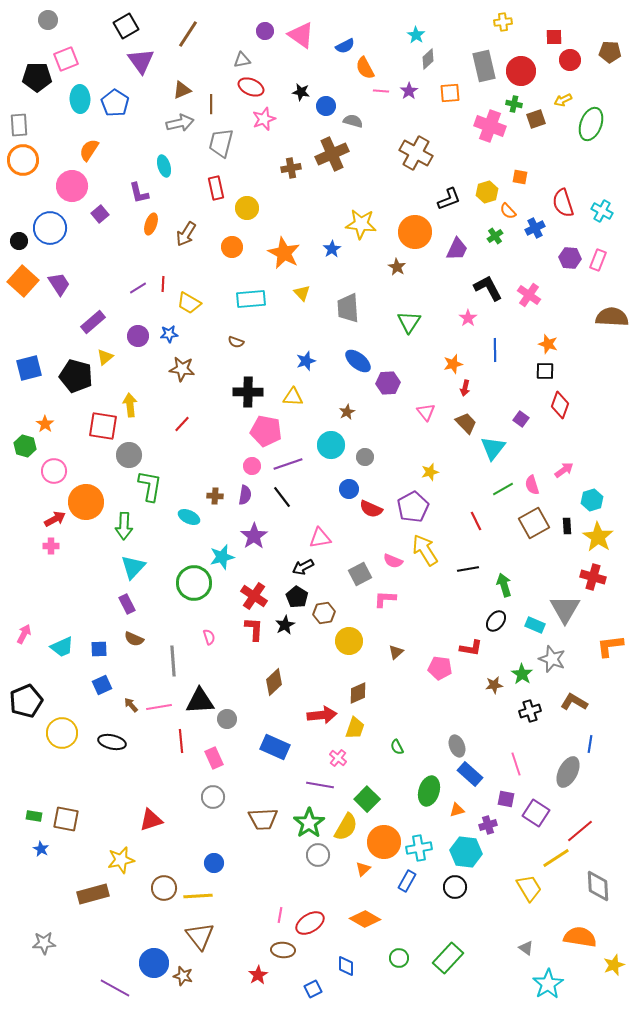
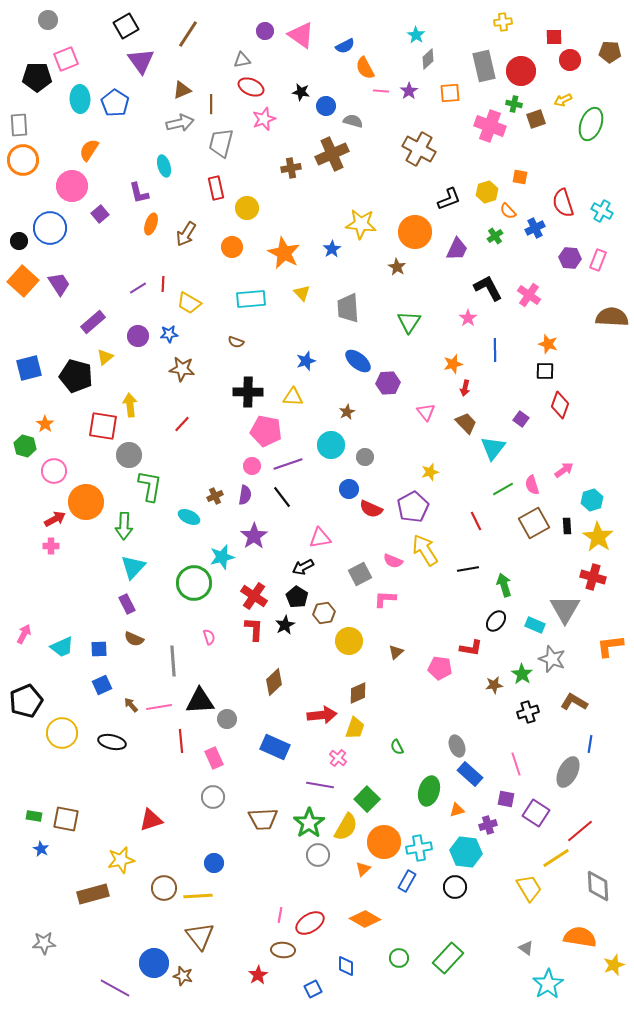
brown cross at (416, 153): moved 3 px right, 4 px up
brown cross at (215, 496): rotated 28 degrees counterclockwise
black cross at (530, 711): moved 2 px left, 1 px down
